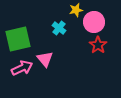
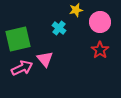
pink circle: moved 6 px right
red star: moved 2 px right, 5 px down
